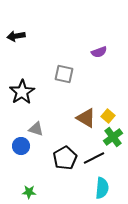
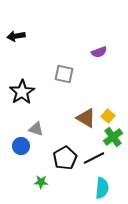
green star: moved 12 px right, 10 px up
